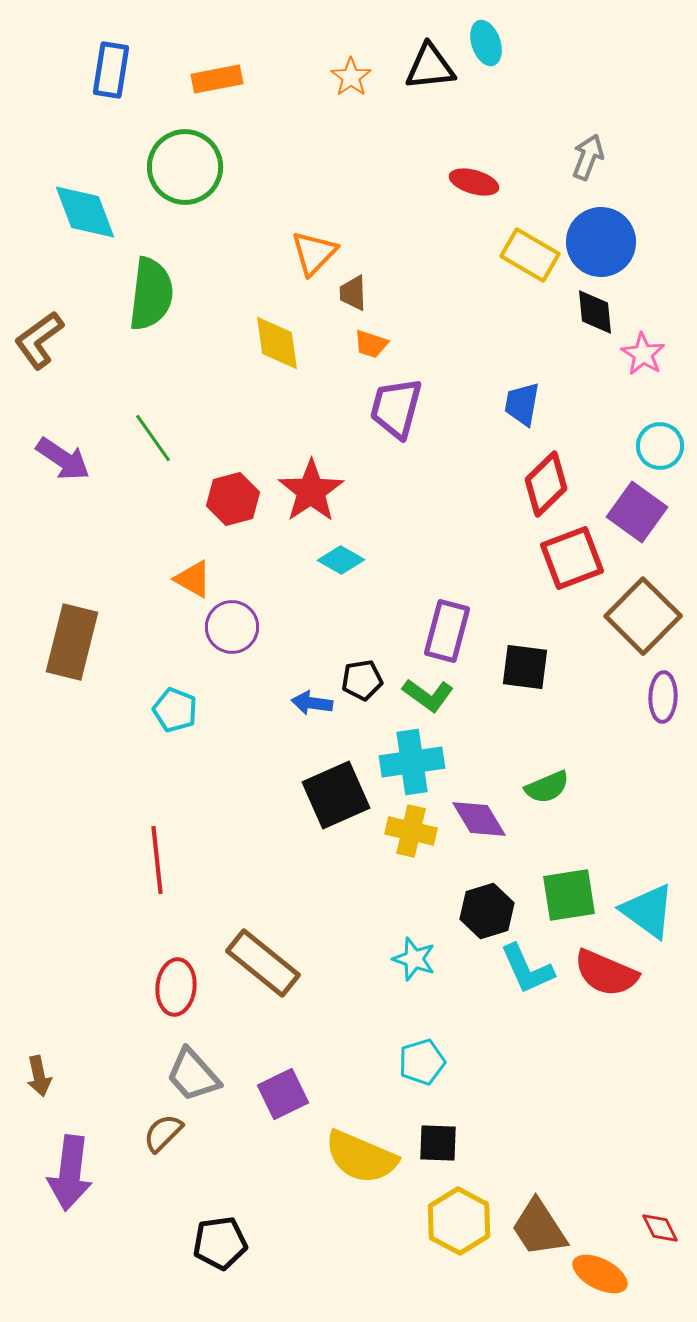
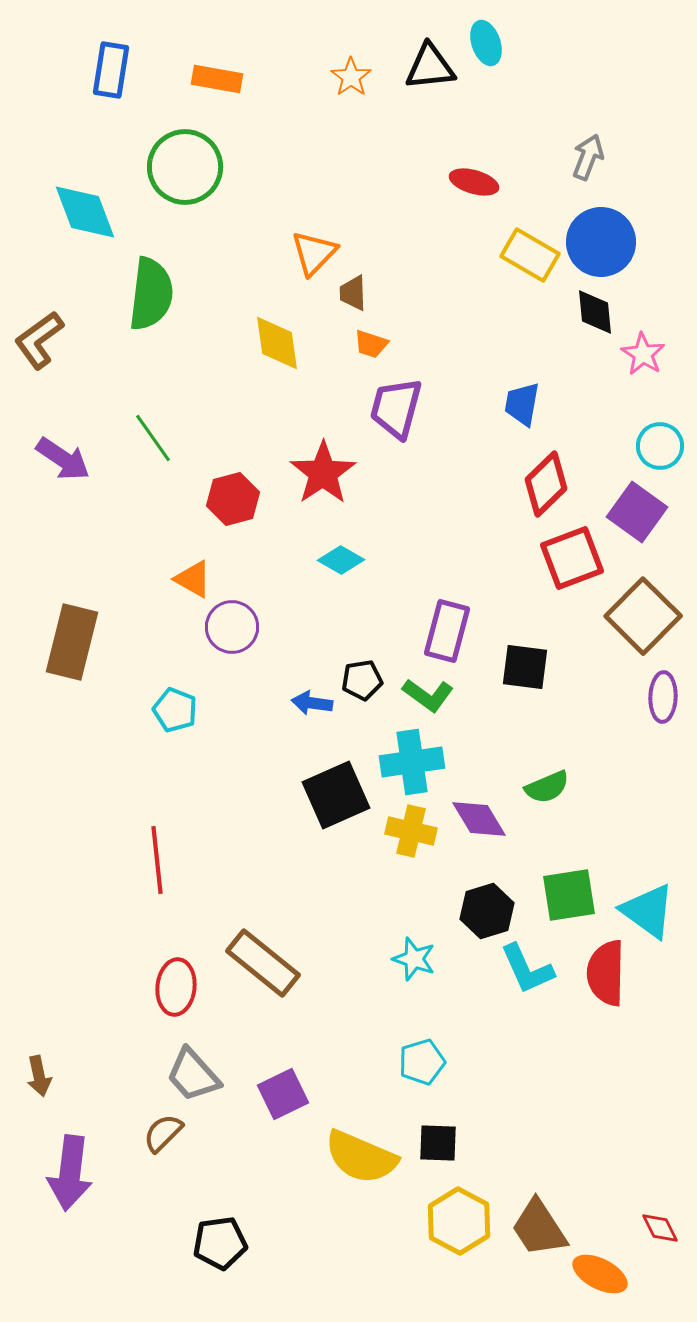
orange rectangle at (217, 79): rotated 21 degrees clockwise
red star at (311, 491): moved 12 px right, 18 px up
red semicircle at (606, 973): rotated 68 degrees clockwise
